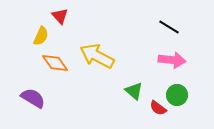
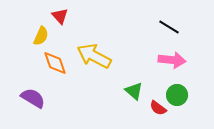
yellow arrow: moved 3 px left
orange diamond: rotated 16 degrees clockwise
